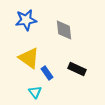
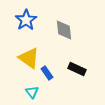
blue star: rotated 25 degrees counterclockwise
cyan triangle: moved 3 px left
